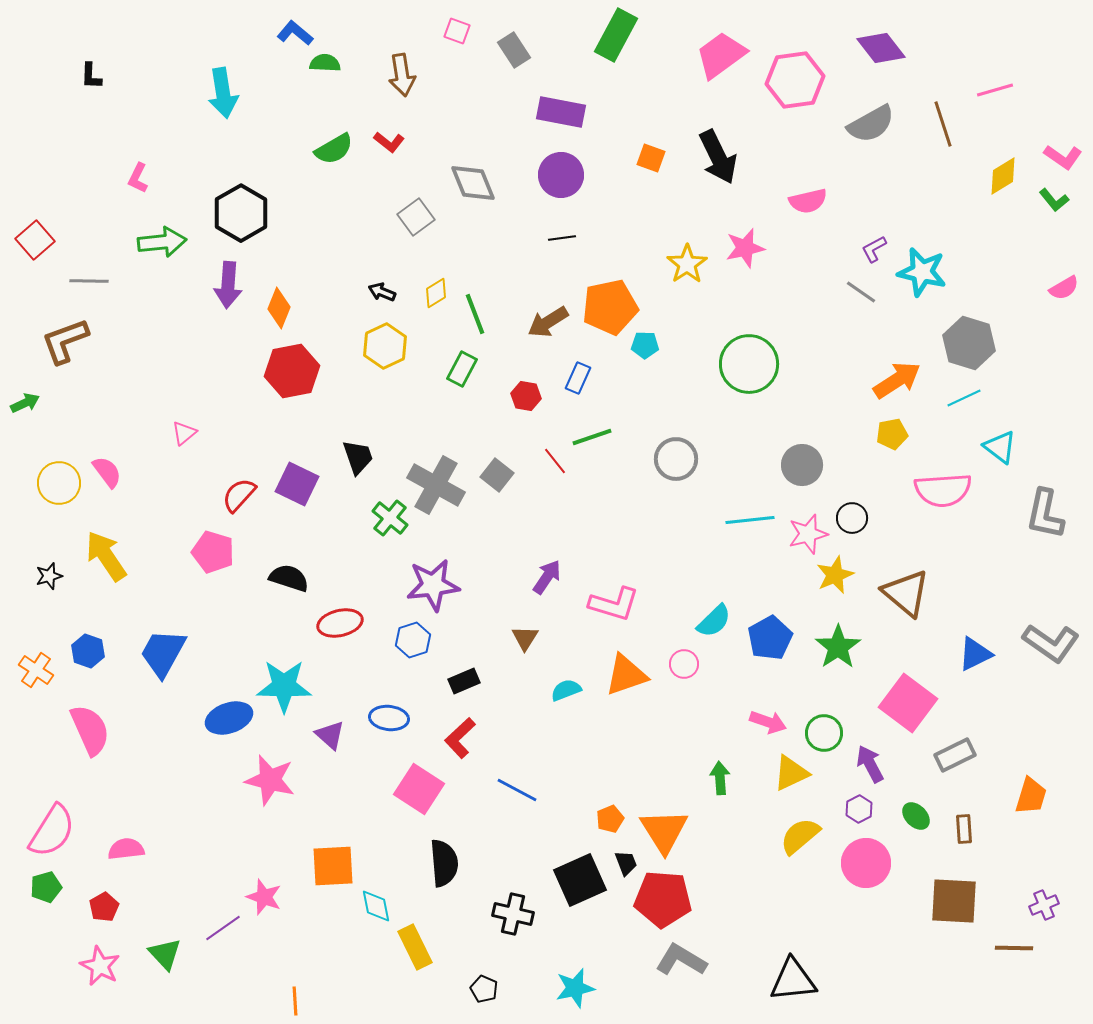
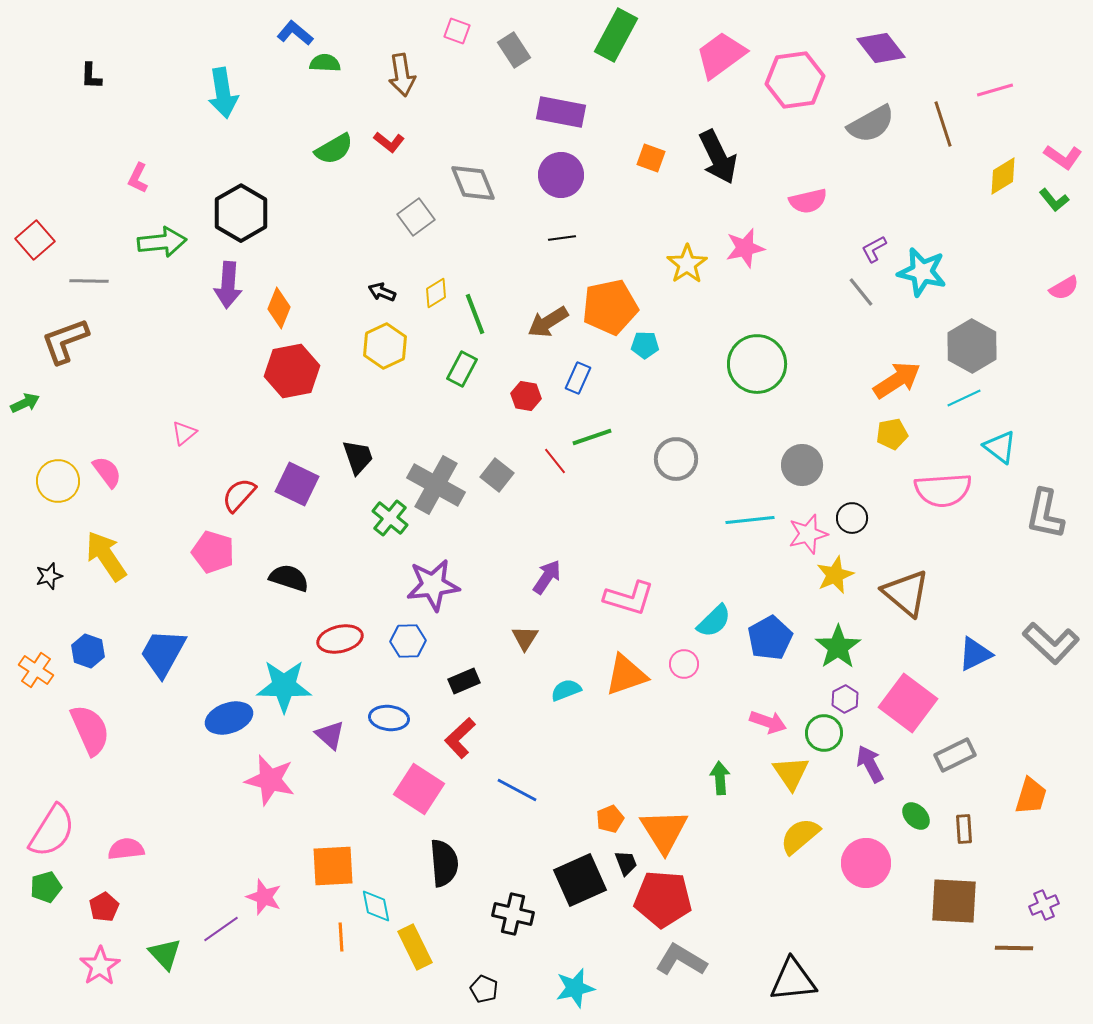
gray line at (861, 292): rotated 16 degrees clockwise
gray hexagon at (969, 343): moved 3 px right, 3 px down; rotated 12 degrees clockwise
green circle at (749, 364): moved 8 px right
yellow circle at (59, 483): moved 1 px left, 2 px up
pink L-shape at (614, 604): moved 15 px right, 6 px up
red ellipse at (340, 623): moved 16 px down
blue hexagon at (413, 640): moved 5 px left, 1 px down; rotated 16 degrees clockwise
gray L-shape at (1051, 643): rotated 8 degrees clockwise
yellow triangle at (791, 773): rotated 39 degrees counterclockwise
purple hexagon at (859, 809): moved 14 px left, 110 px up
purple line at (223, 928): moved 2 px left, 1 px down
pink star at (100, 966): rotated 12 degrees clockwise
orange line at (295, 1001): moved 46 px right, 64 px up
